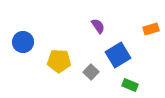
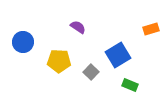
purple semicircle: moved 20 px left, 1 px down; rotated 21 degrees counterclockwise
